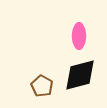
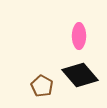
black diamond: rotated 63 degrees clockwise
